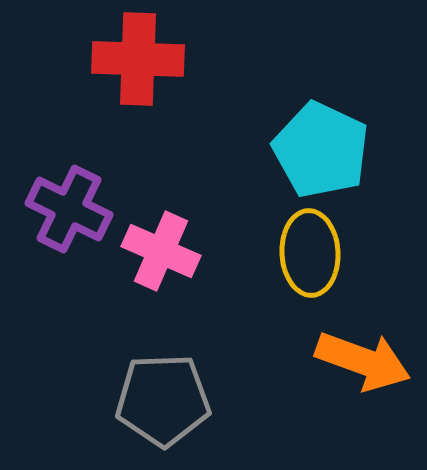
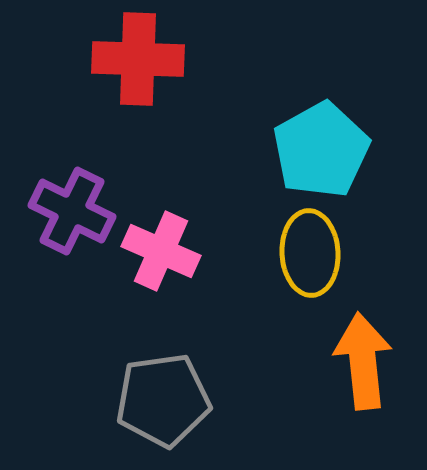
cyan pentagon: rotated 18 degrees clockwise
purple cross: moved 3 px right, 2 px down
orange arrow: rotated 116 degrees counterclockwise
gray pentagon: rotated 6 degrees counterclockwise
